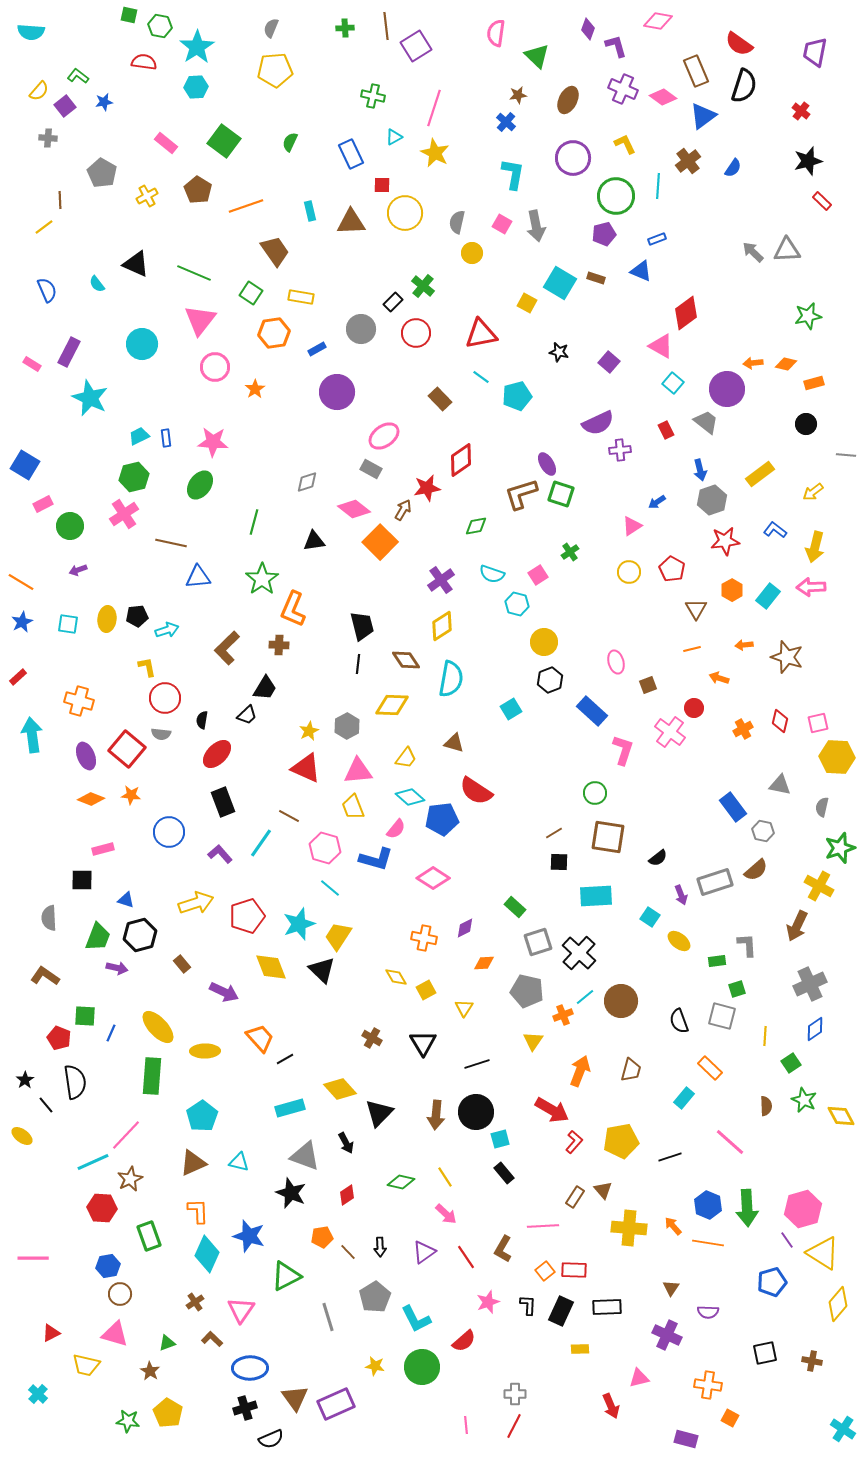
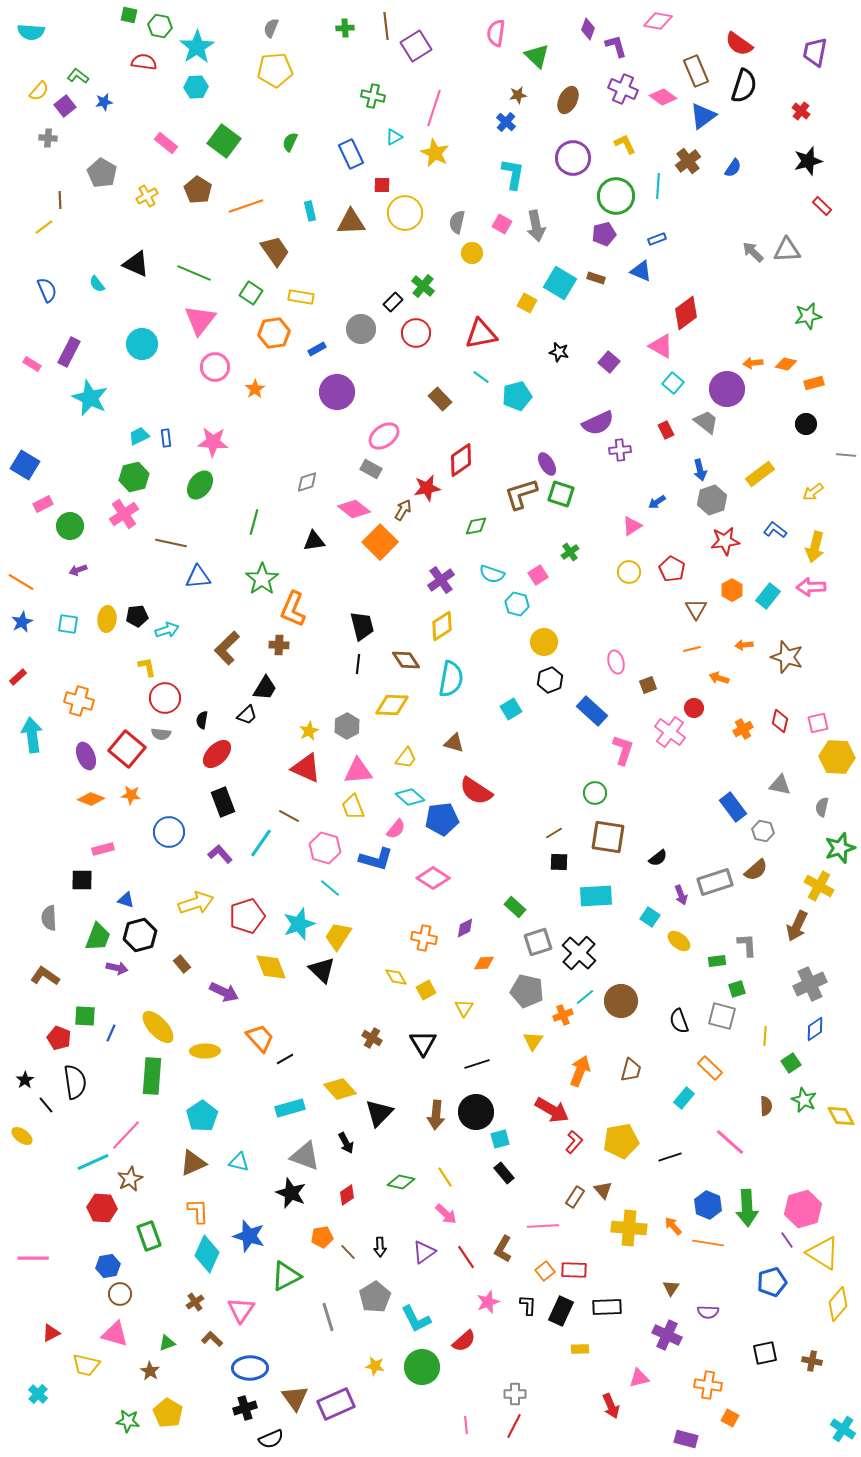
red rectangle at (822, 201): moved 5 px down
